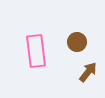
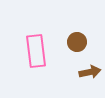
brown arrow: moved 2 px right; rotated 40 degrees clockwise
